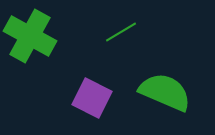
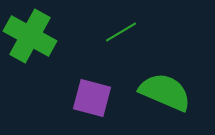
purple square: rotated 12 degrees counterclockwise
